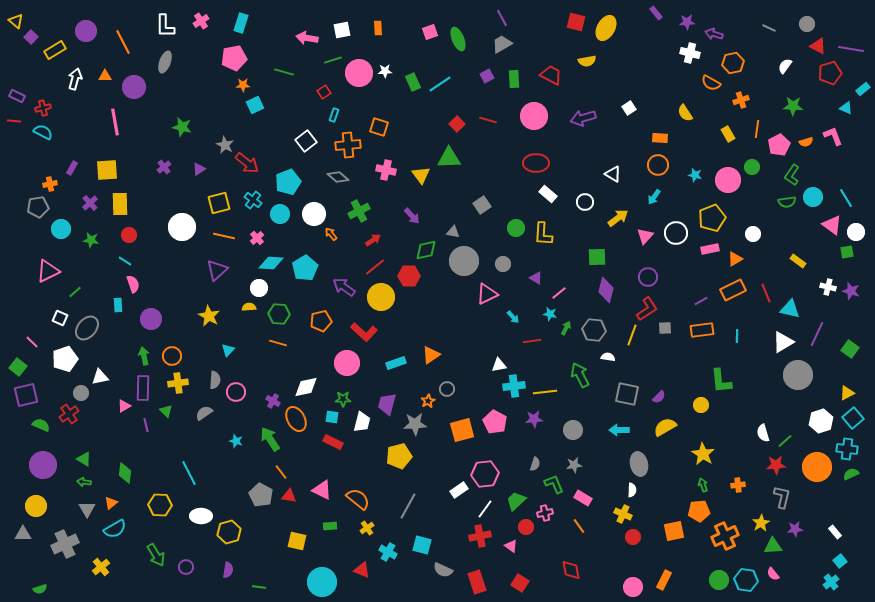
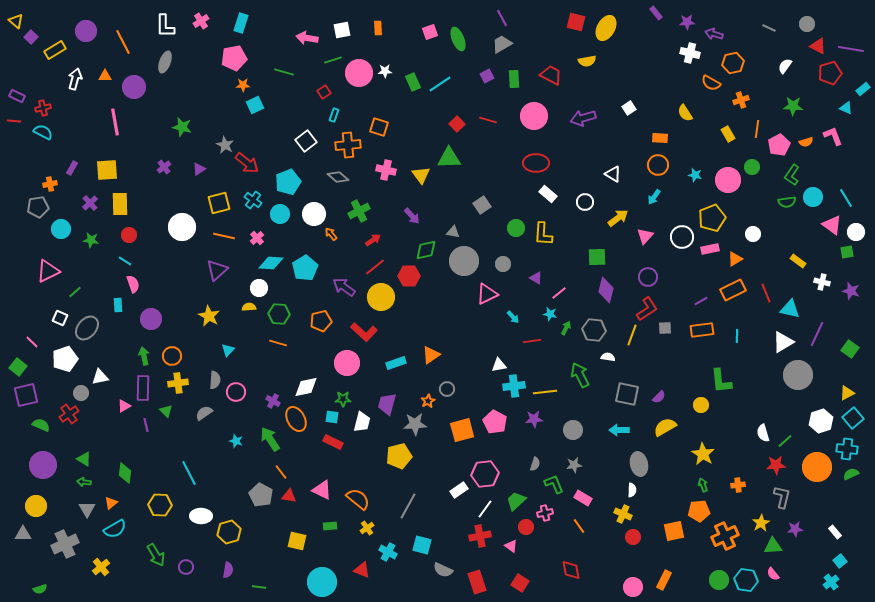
white circle at (676, 233): moved 6 px right, 4 px down
white cross at (828, 287): moved 6 px left, 5 px up
